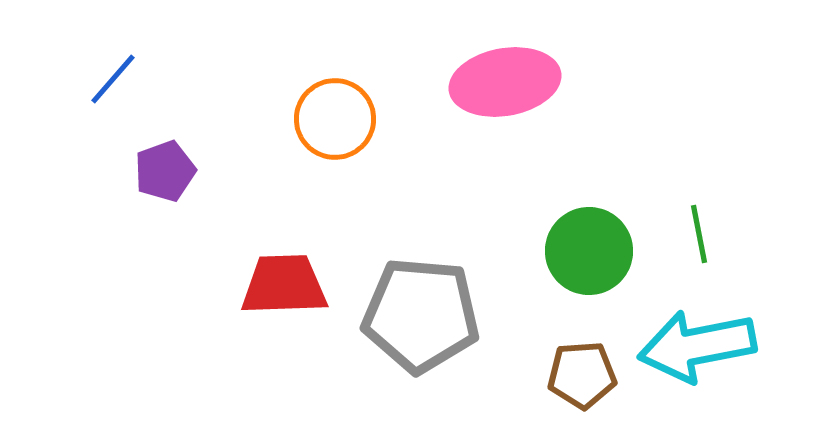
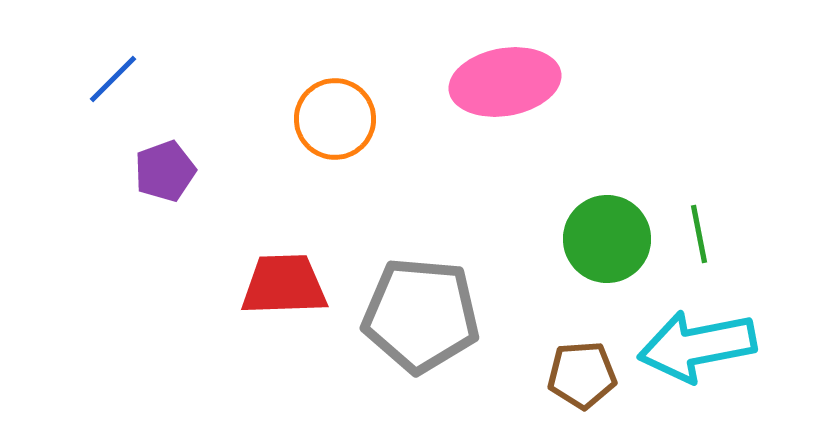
blue line: rotated 4 degrees clockwise
green circle: moved 18 px right, 12 px up
